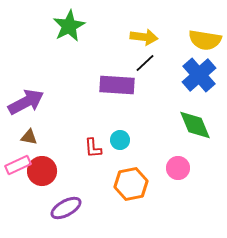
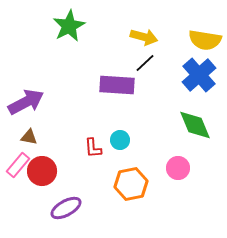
yellow arrow: rotated 8 degrees clockwise
pink rectangle: rotated 25 degrees counterclockwise
